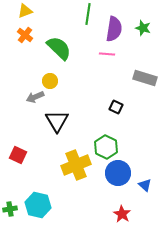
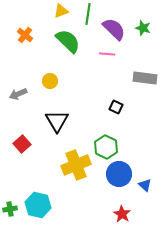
yellow triangle: moved 36 px right
purple semicircle: rotated 55 degrees counterclockwise
green semicircle: moved 9 px right, 7 px up
gray rectangle: rotated 10 degrees counterclockwise
gray arrow: moved 17 px left, 3 px up
red square: moved 4 px right, 11 px up; rotated 24 degrees clockwise
blue circle: moved 1 px right, 1 px down
